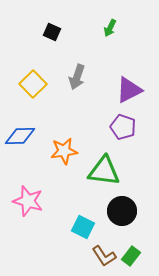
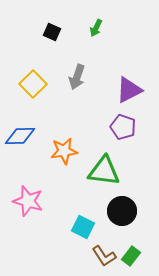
green arrow: moved 14 px left
